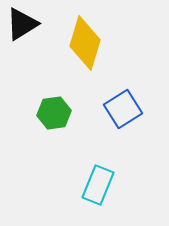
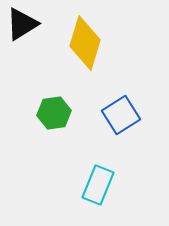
blue square: moved 2 px left, 6 px down
